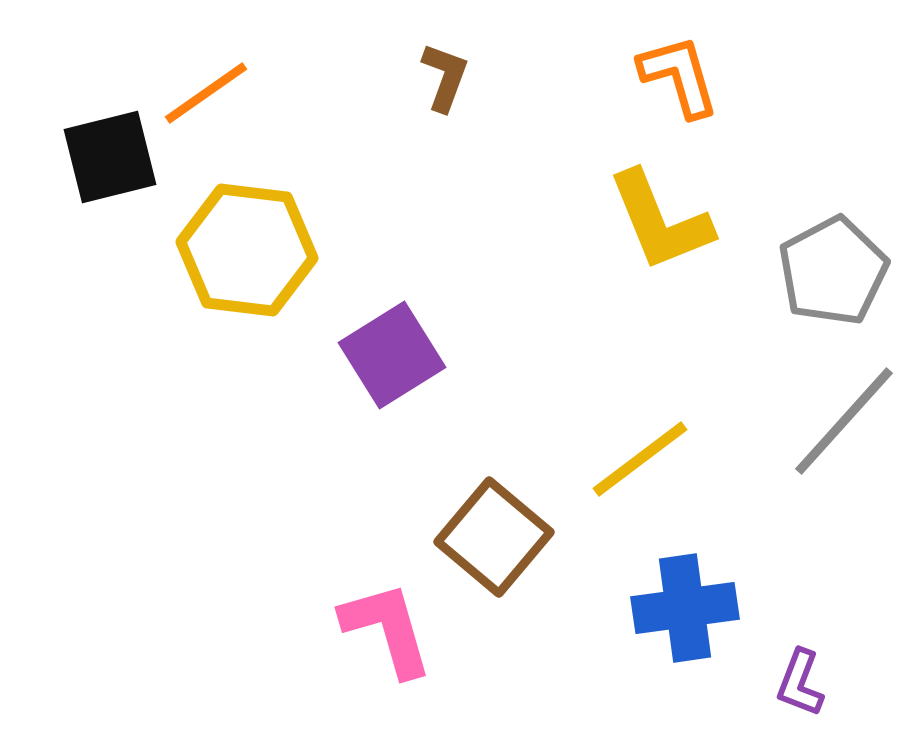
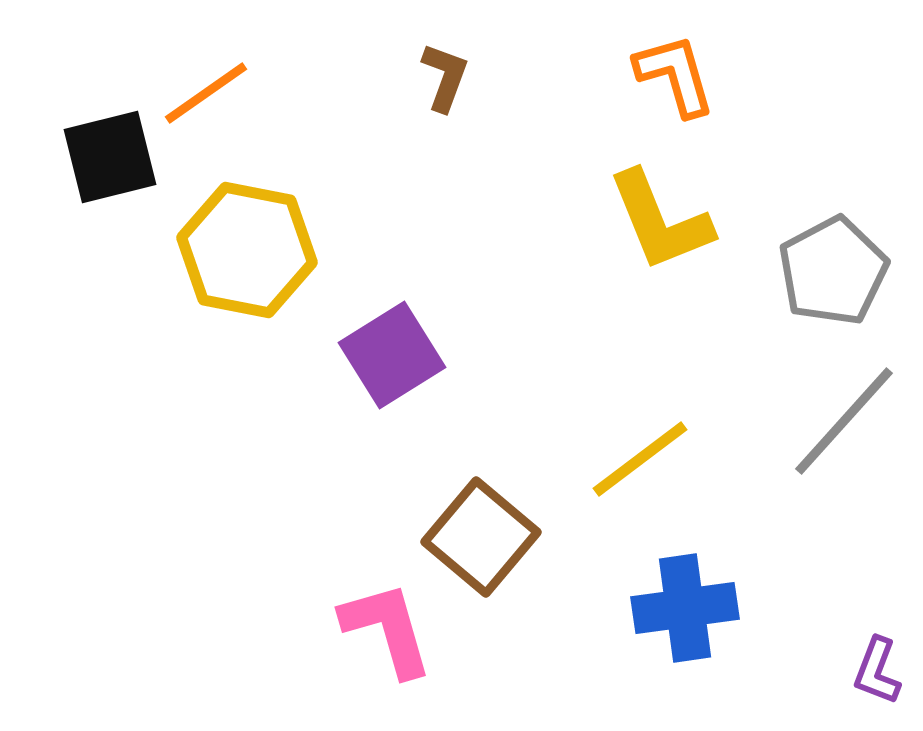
orange L-shape: moved 4 px left, 1 px up
yellow hexagon: rotated 4 degrees clockwise
brown square: moved 13 px left
purple L-shape: moved 77 px right, 12 px up
